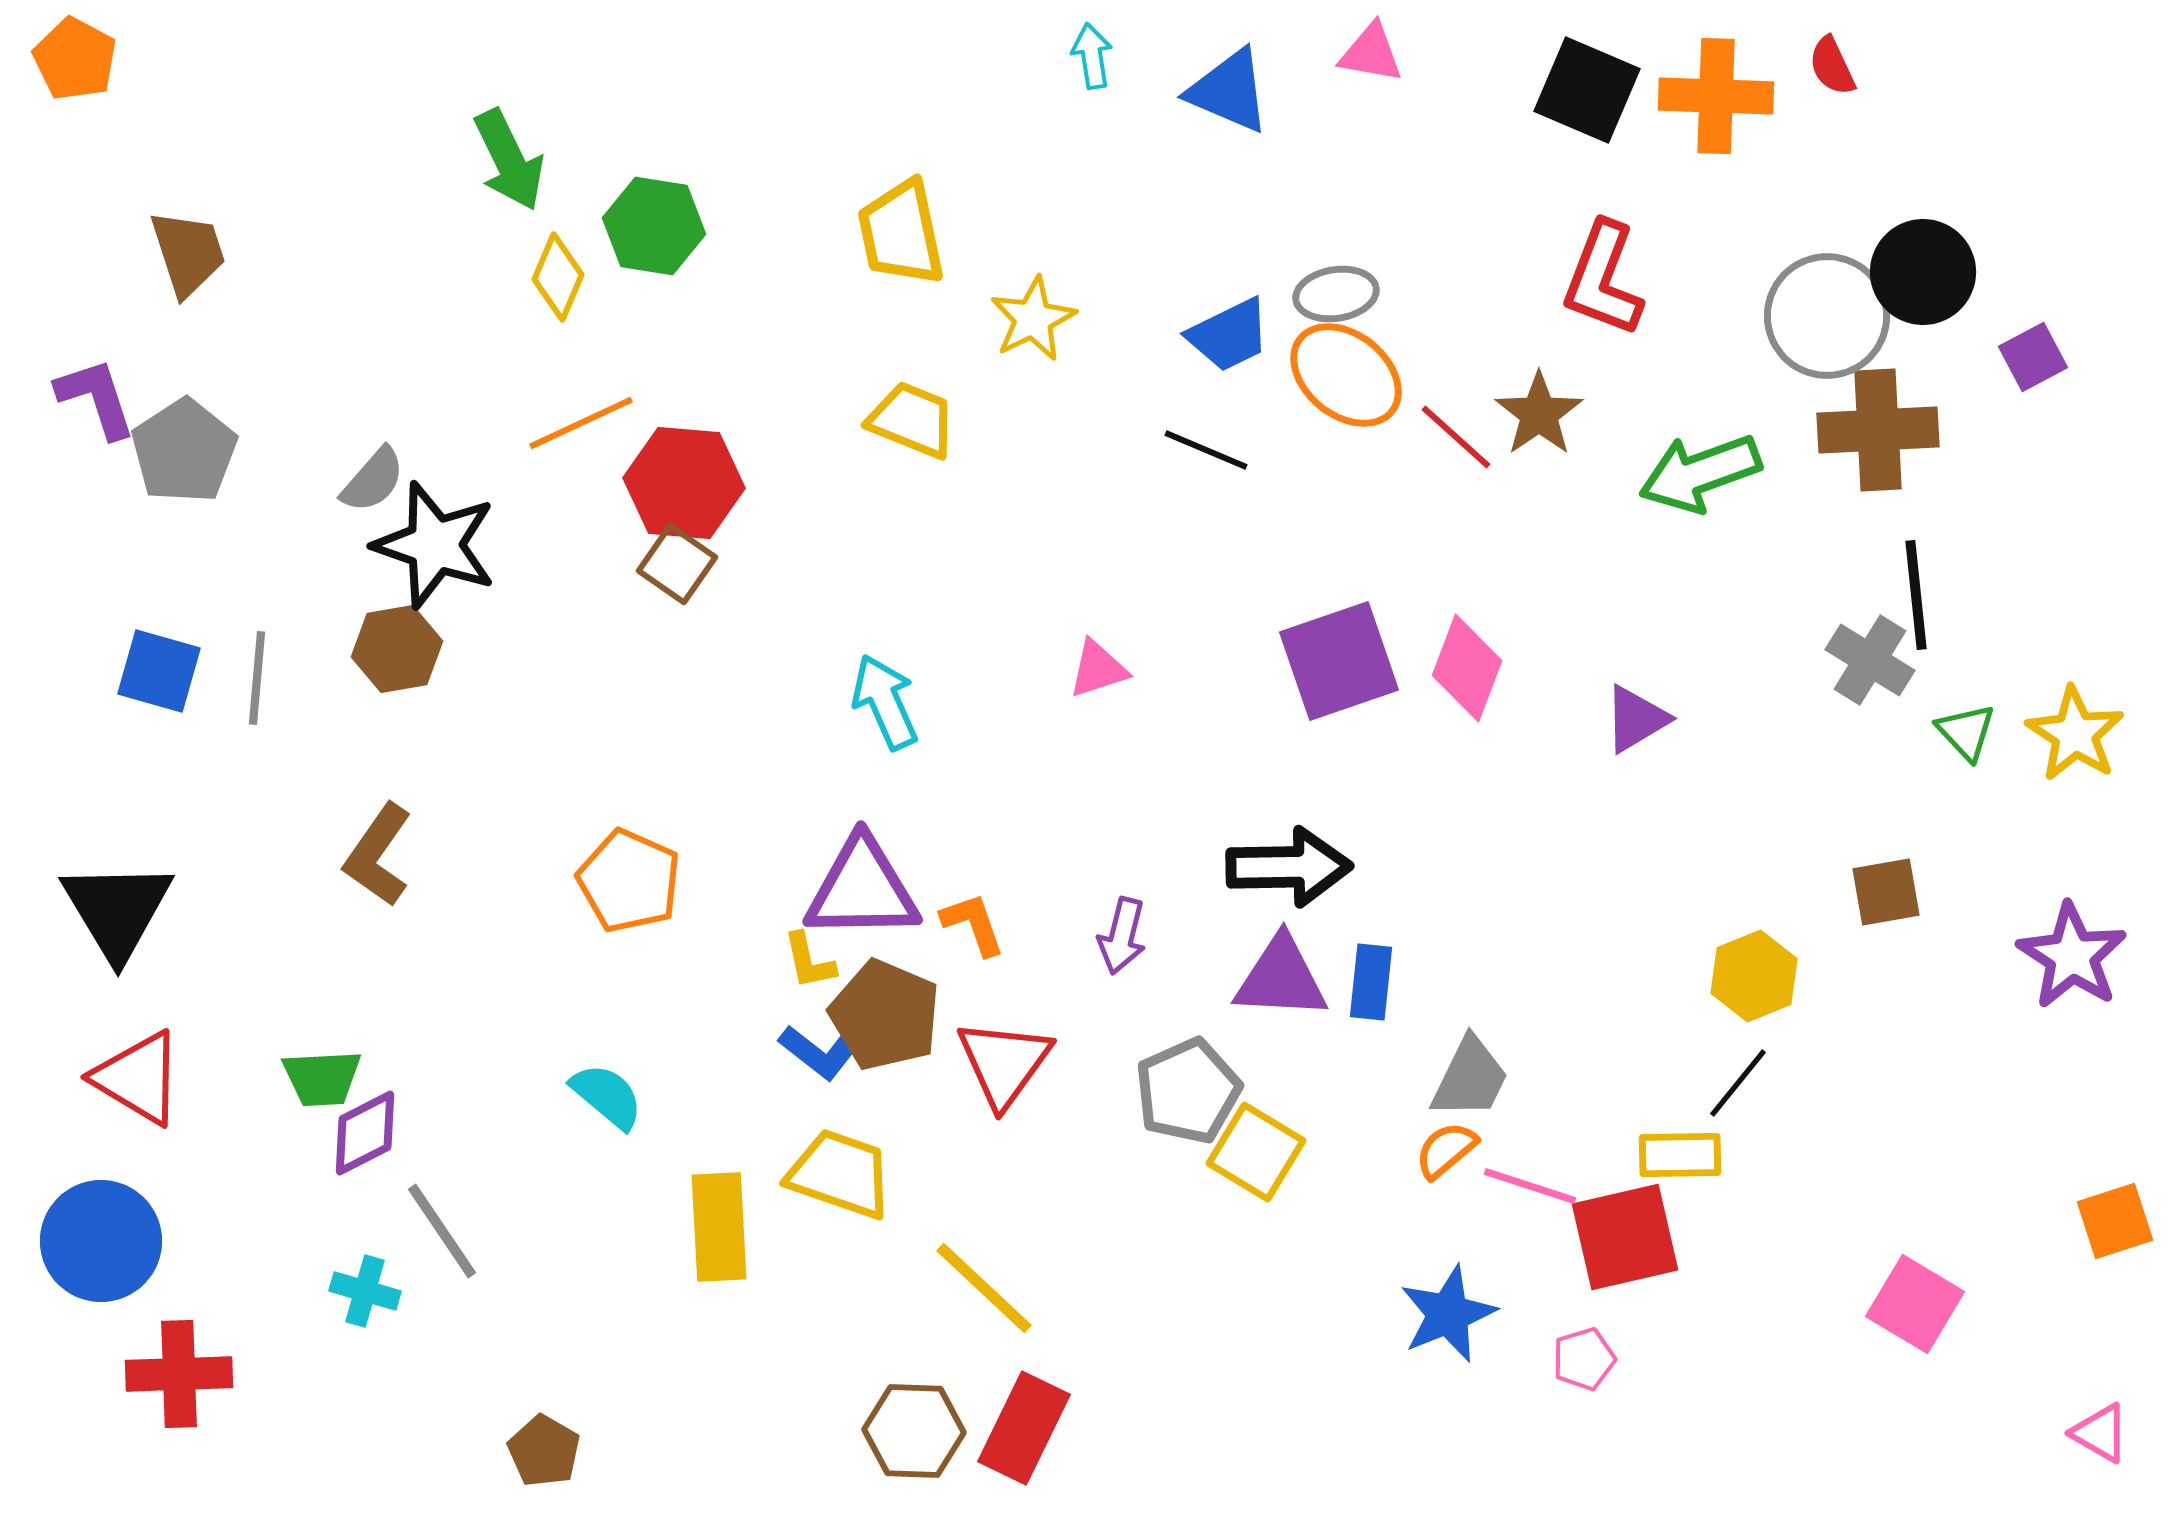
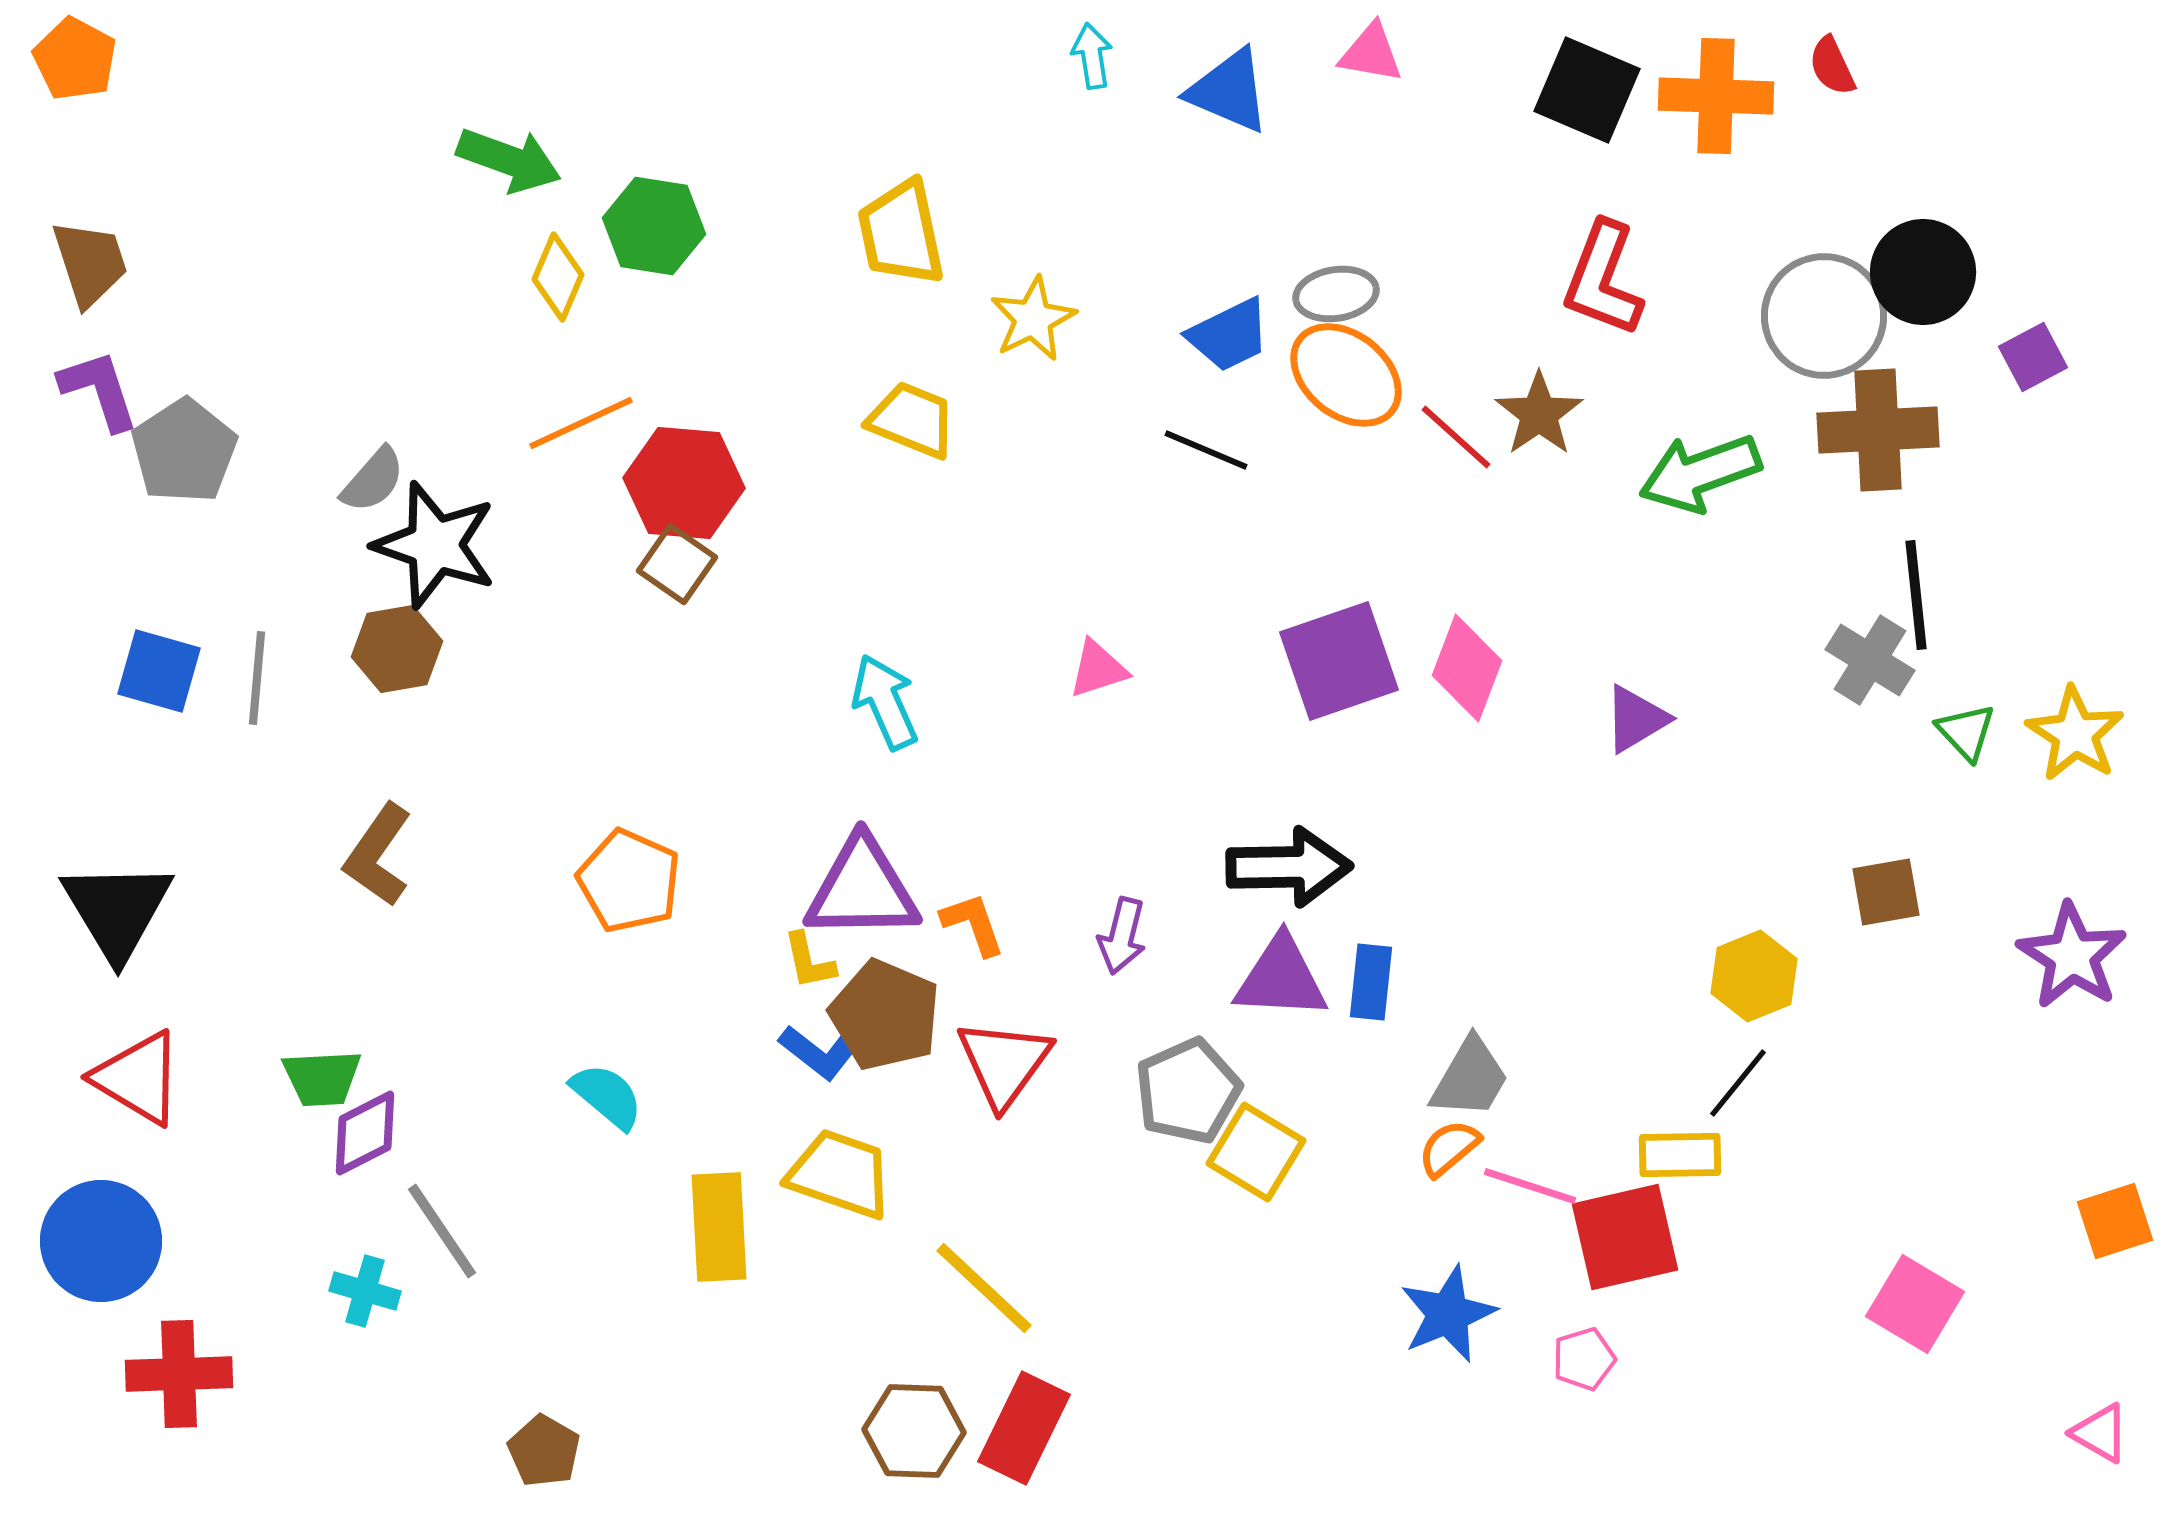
green arrow at (509, 160): rotated 44 degrees counterclockwise
brown trapezoid at (188, 253): moved 98 px left, 10 px down
gray circle at (1827, 316): moved 3 px left
purple L-shape at (96, 398): moved 3 px right, 8 px up
gray trapezoid at (1470, 1078): rotated 4 degrees clockwise
orange semicircle at (1446, 1150): moved 3 px right, 2 px up
